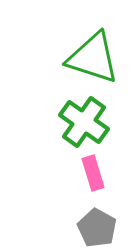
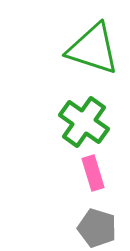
green triangle: moved 9 px up
gray pentagon: rotated 12 degrees counterclockwise
